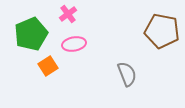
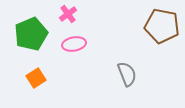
brown pentagon: moved 5 px up
orange square: moved 12 px left, 12 px down
